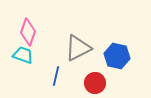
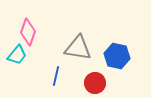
gray triangle: rotated 36 degrees clockwise
cyan trapezoid: moved 6 px left; rotated 110 degrees clockwise
